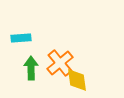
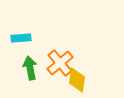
green arrow: moved 1 px left; rotated 10 degrees counterclockwise
yellow diamond: rotated 15 degrees clockwise
